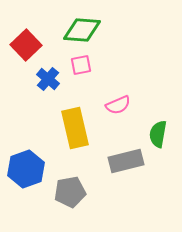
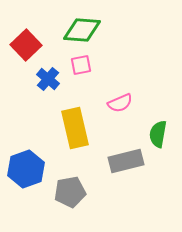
pink semicircle: moved 2 px right, 2 px up
